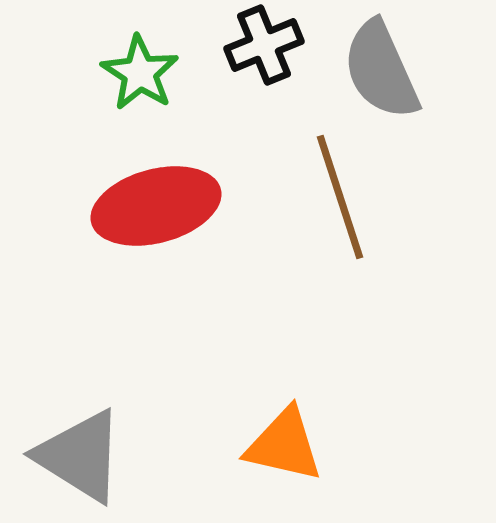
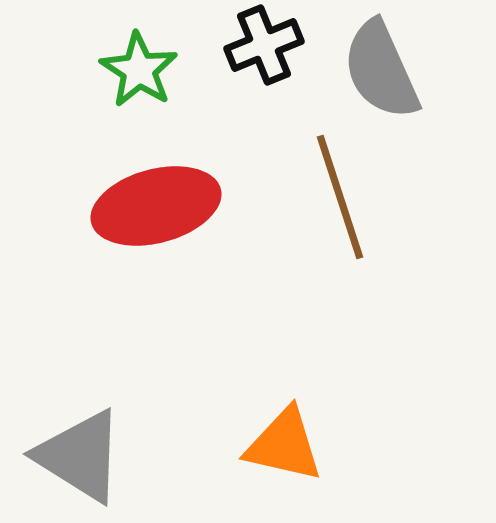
green star: moved 1 px left, 3 px up
